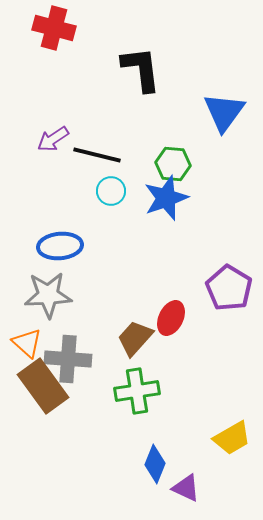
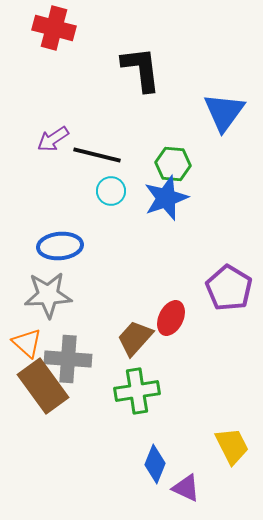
yellow trapezoid: moved 8 px down; rotated 87 degrees counterclockwise
